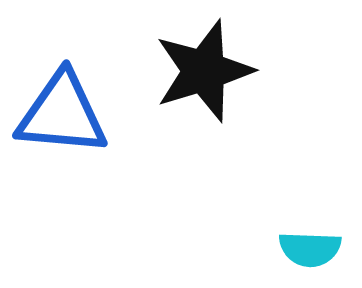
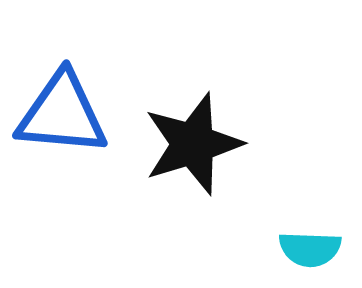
black star: moved 11 px left, 73 px down
